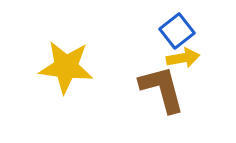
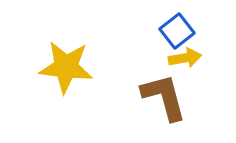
yellow arrow: moved 2 px right
brown L-shape: moved 2 px right, 8 px down
